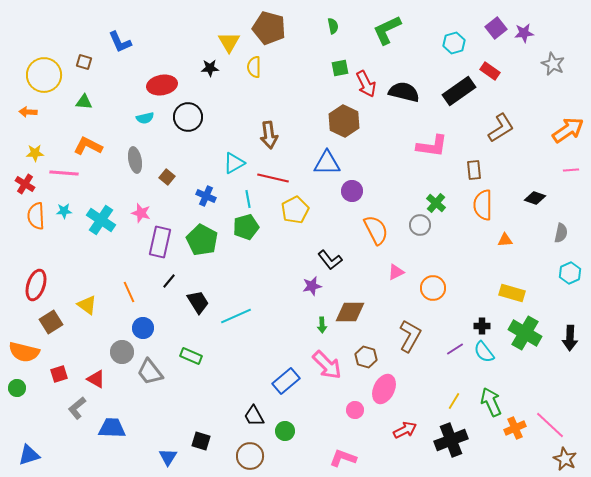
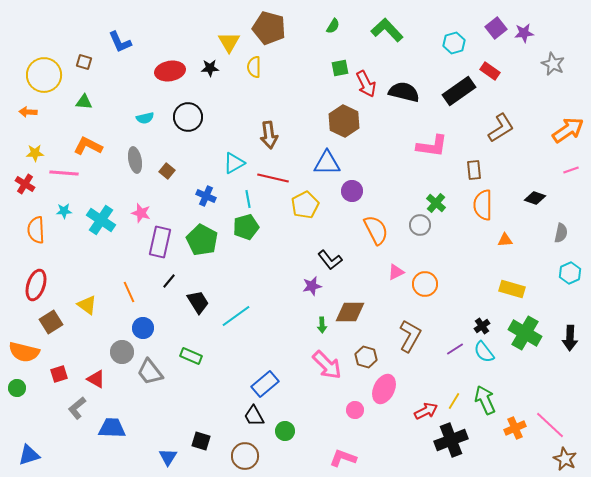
green semicircle at (333, 26): rotated 42 degrees clockwise
green L-shape at (387, 30): rotated 72 degrees clockwise
red ellipse at (162, 85): moved 8 px right, 14 px up
pink line at (571, 170): rotated 14 degrees counterclockwise
brown square at (167, 177): moved 6 px up
yellow pentagon at (295, 210): moved 10 px right, 5 px up
orange semicircle at (36, 216): moved 14 px down
orange circle at (433, 288): moved 8 px left, 4 px up
yellow rectangle at (512, 293): moved 4 px up
cyan line at (236, 316): rotated 12 degrees counterclockwise
black cross at (482, 326): rotated 35 degrees counterclockwise
blue rectangle at (286, 381): moved 21 px left, 3 px down
green arrow at (491, 402): moved 6 px left, 2 px up
red arrow at (405, 430): moved 21 px right, 19 px up
brown circle at (250, 456): moved 5 px left
